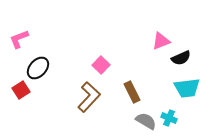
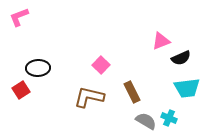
pink L-shape: moved 22 px up
black ellipse: rotated 45 degrees clockwise
brown L-shape: rotated 120 degrees counterclockwise
